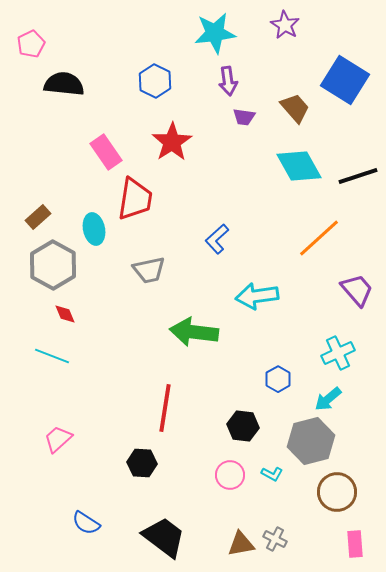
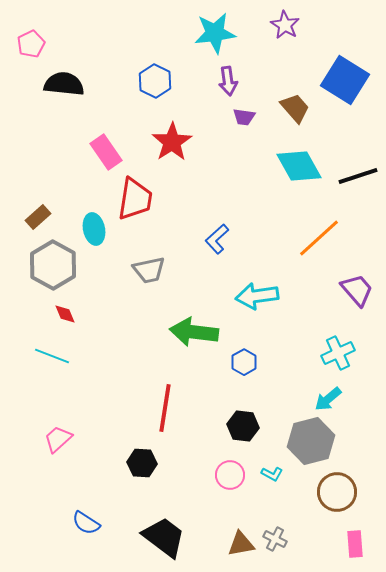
blue hexagon at (278, 379): moved 34 px left, 17 px up
